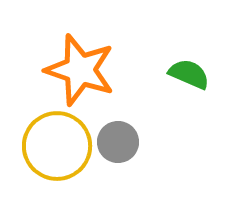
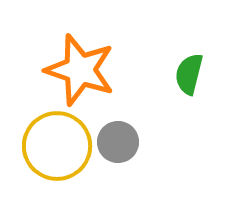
green semicircle: rotated 99 degrees counterclockwise
